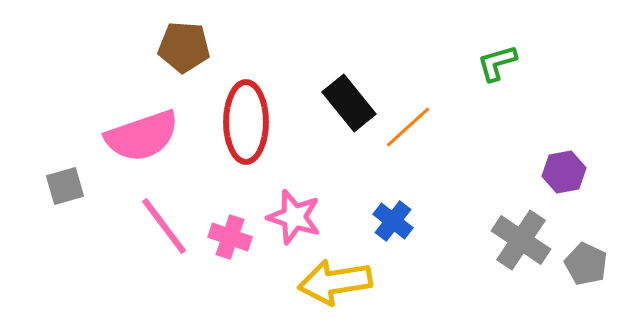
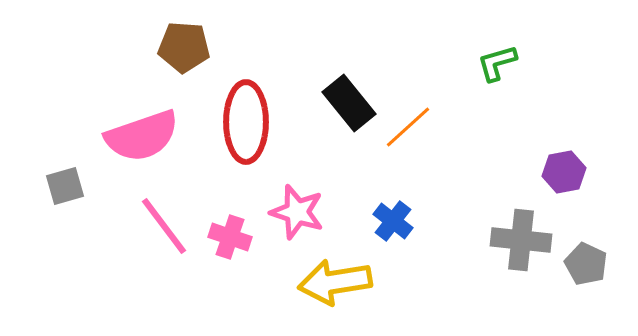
pink star: moved 3 px right, 5 px up
gray cross: rotated 28 degrees counterclockwise
